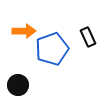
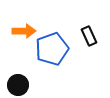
black rectangle: moved 1 px right, 1 px up
